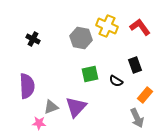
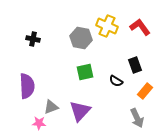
black cross: rotated 16 degrees counterclockwise
green square: moved 5 px left, 2 px up
orange rectangle: moved 4 px up
purple triangle: moved 4 px right, 4 px down
